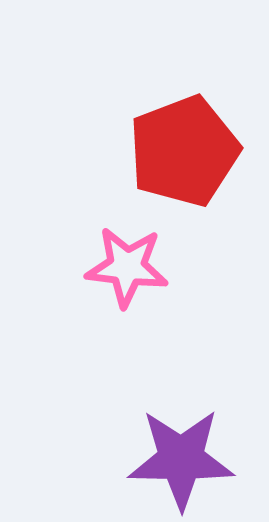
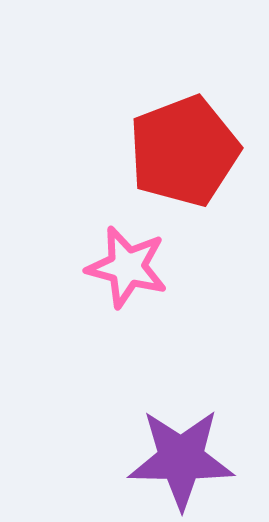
pink star: rotated 8 degrees clockwise
